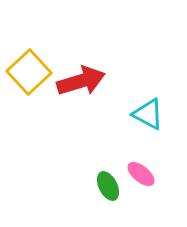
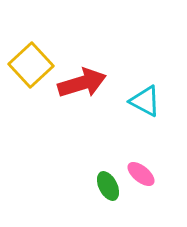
yellow square: moved 2 px right, 7 px up
red arrow: moved 1 px right, 2 px down
cyan triangle: moved 3 px left, 13 px up
